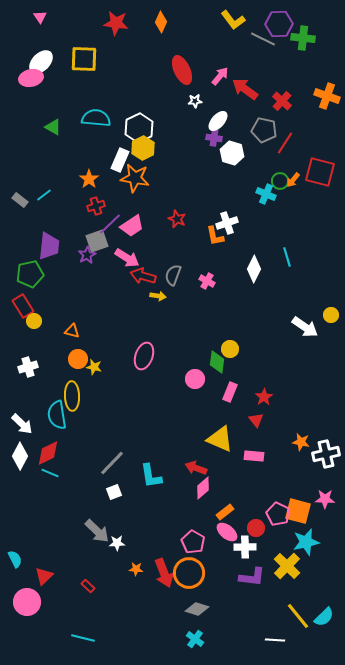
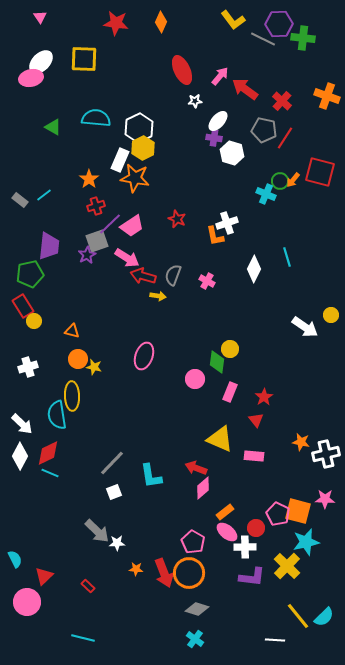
red line at (285, 143): moved 5 px up
